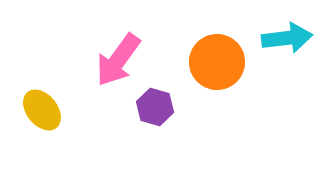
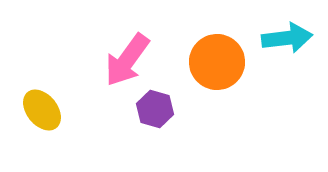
pink arrow: moved 9 px right
purple hexagon: moved 2 px down
